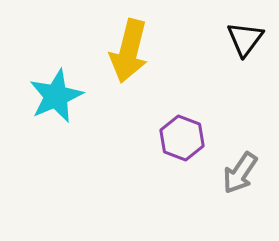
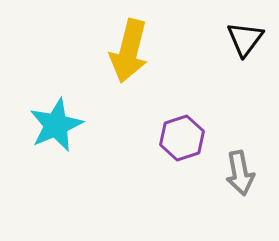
cyan star: moved 29 px down
purple hexagon: rotated 21 degrees clockwise
gray arrow: rotated 45 degrees counterclockwise
